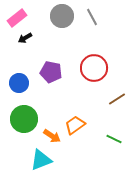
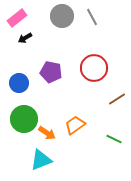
orange arrow: moved 5 px left, 3 px up
